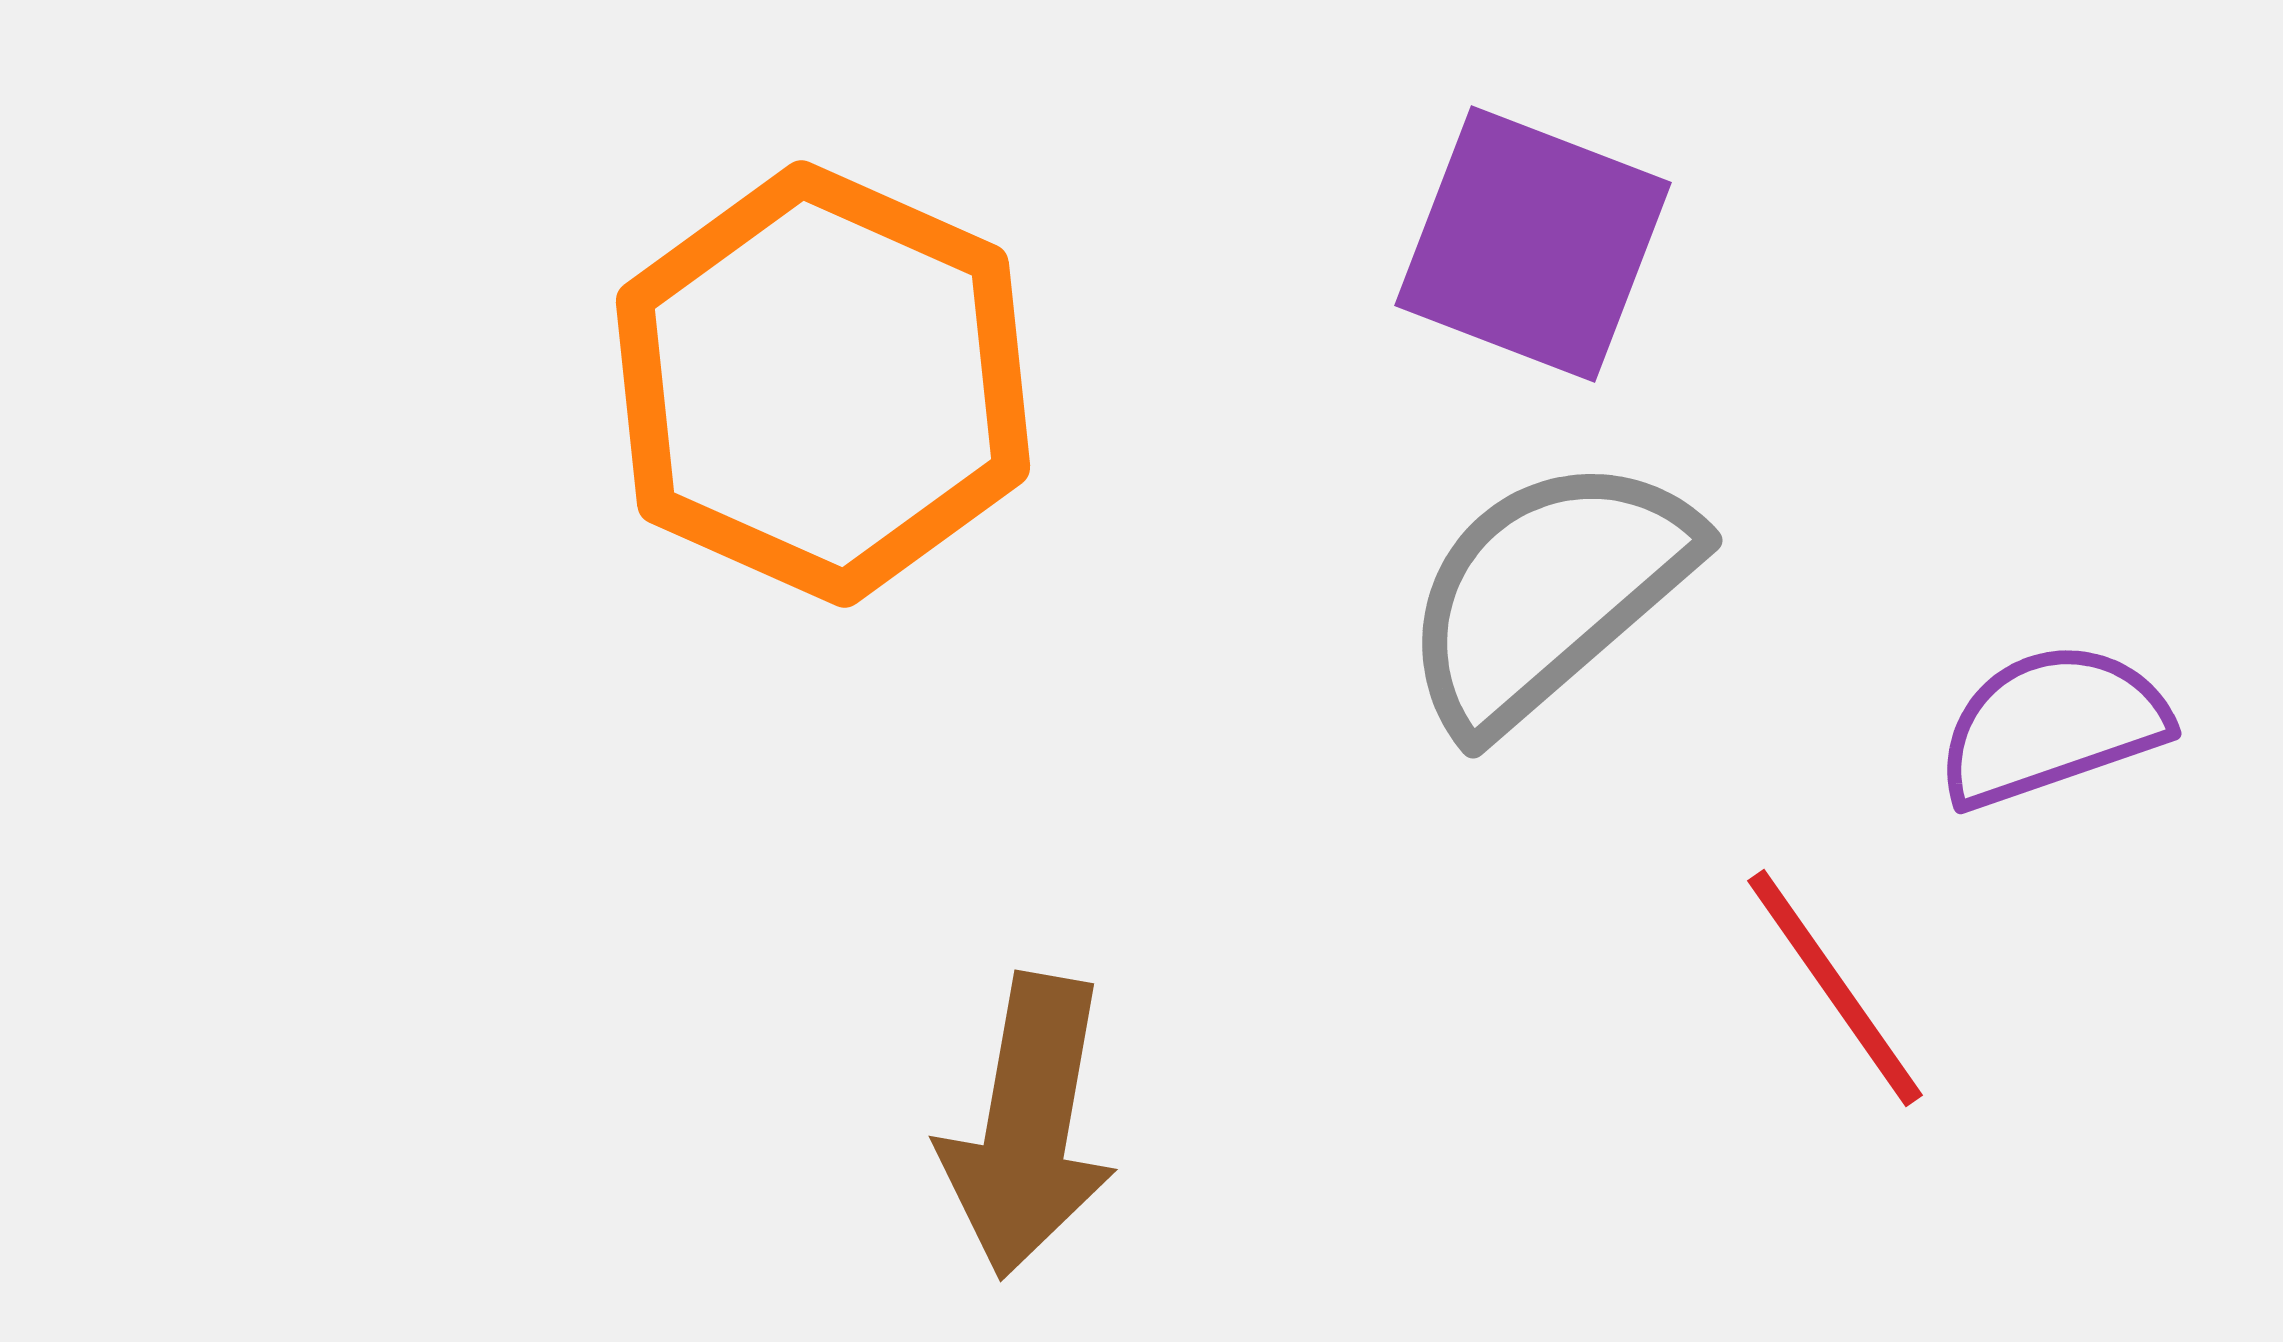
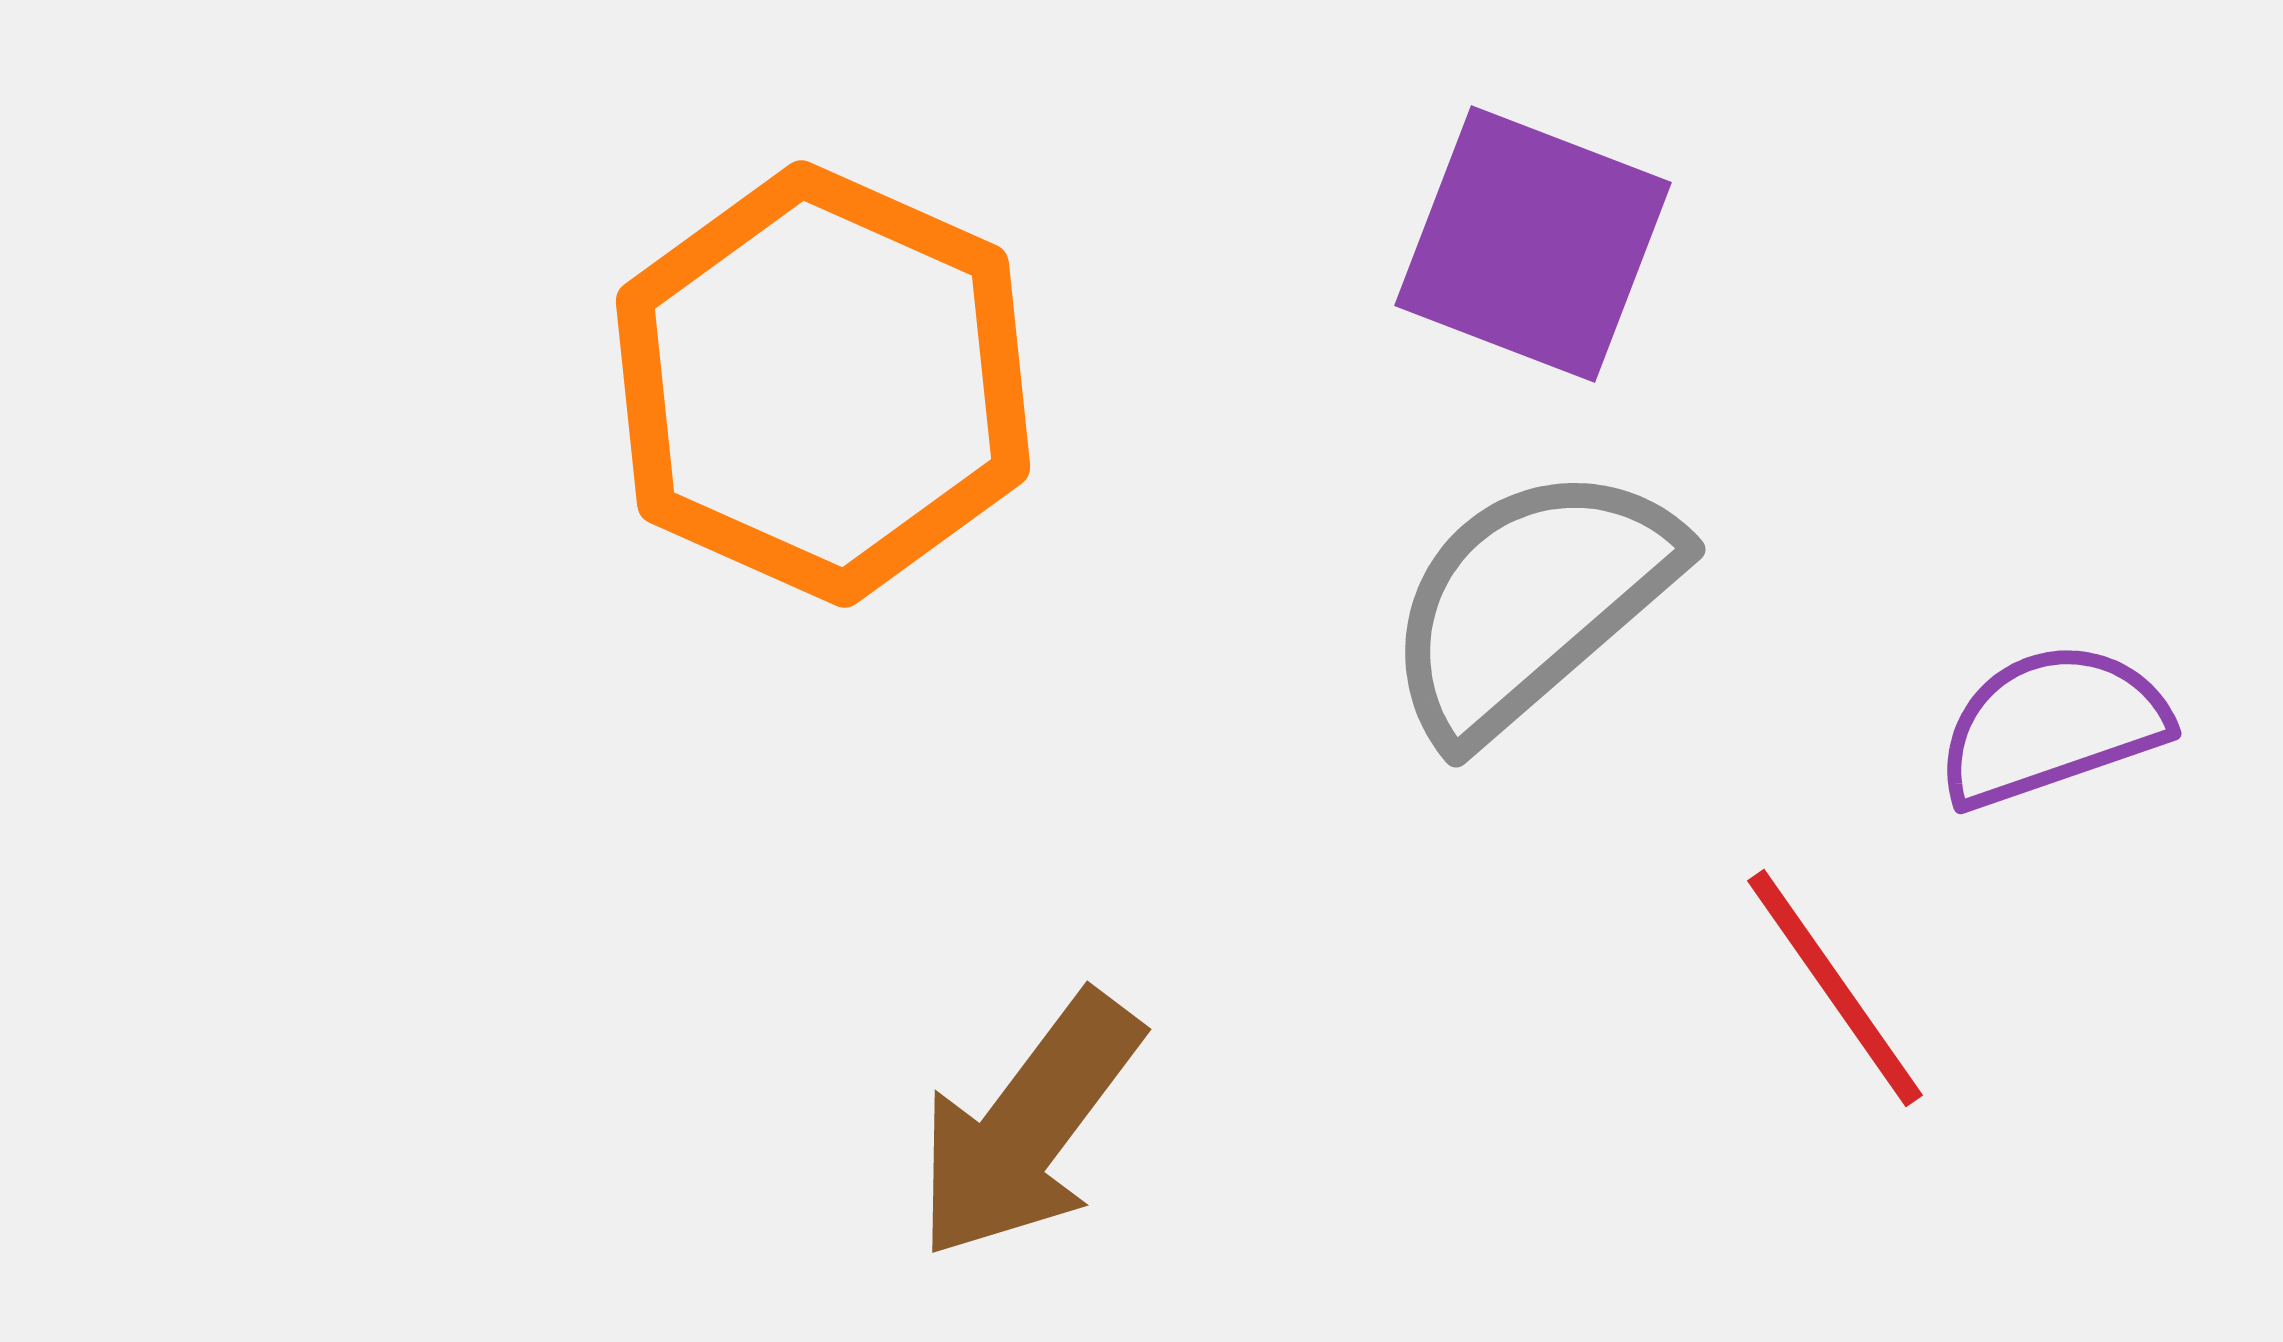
gray semicircle: moved 17 px left, 9 px down
brown arrow: rotated 27 degrees clockwise
